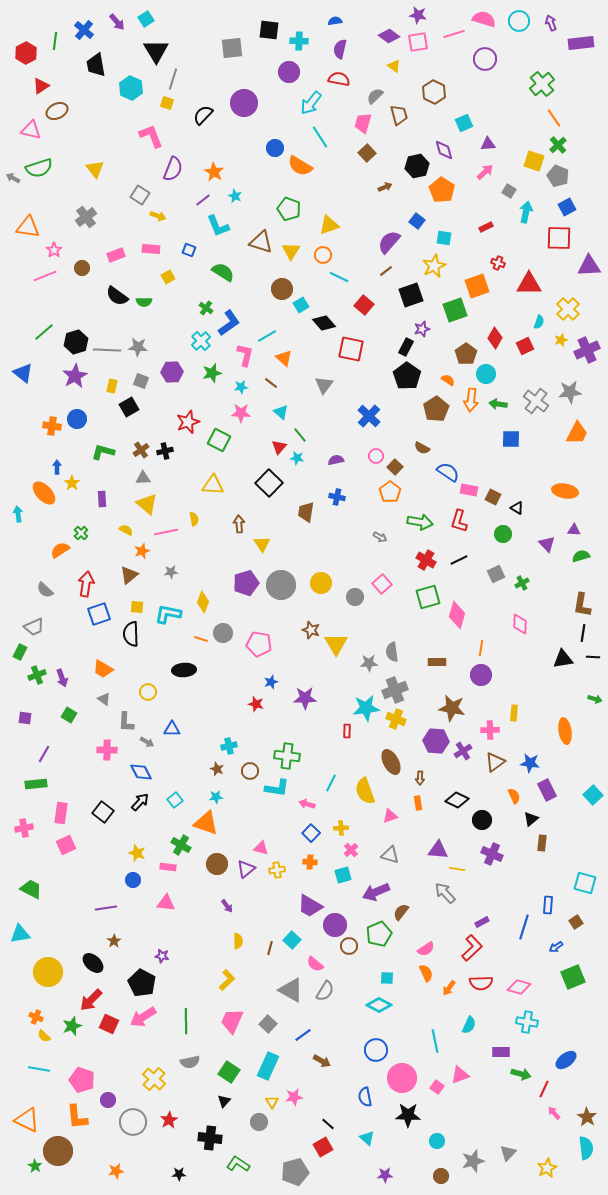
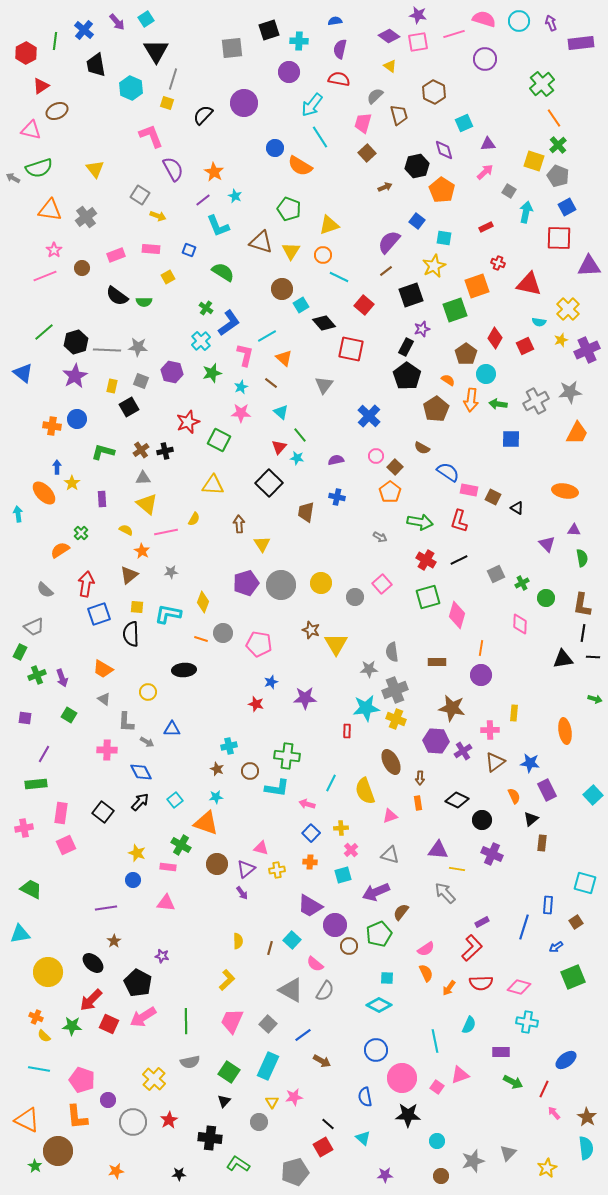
black square at (269, 30): rotated 25 degrees counterclockwise
yellow triangle at (394, 66): moved 4 px left
cyan arrow at (311, 103): moved 1 px right, 2 px down
purple semicircle at (173, 169): rotated 50 degrees counterclockwise
orange triangle at (28, 227): moved 22 px right, 17 px up
red triangle at (529, 284): rotated 12 degrees clockwise
cyan semicircle at (539, 322): rotated 80 degrees clockwise
purple hexagon at (172, 372): rotated 15 degrees clockwise
cyan star at (241, 387): rotated 16 degrees counterclockwise
gray cross at (536, 401): rotated 25 degrees clockwise
yellow semicircle at (194, 519): rotated 40 degrees clockwise
green circle at (503, 534): moved 43 px right, 64 px down
orange star at (142, 551): rotated 21 degrees counterclockwise
green semicircle at (581, 556): moved 1 px right, 2 px down; rotated 96 degrees clockwise
gray star at (369, 663): moved 6 px down
purple arrow at (227, 906): moved 15 px right, 13 px up
black pentagon at (142, 983): moved 4 px left
green star at (72, 1026): rotated 24 degrees clockwise
green arrow at (521, 1074): moved 8 px left, 8 px down; rotated 12 degrees clockwise
cyan triangle at (367, 1138): moved 4 px left
